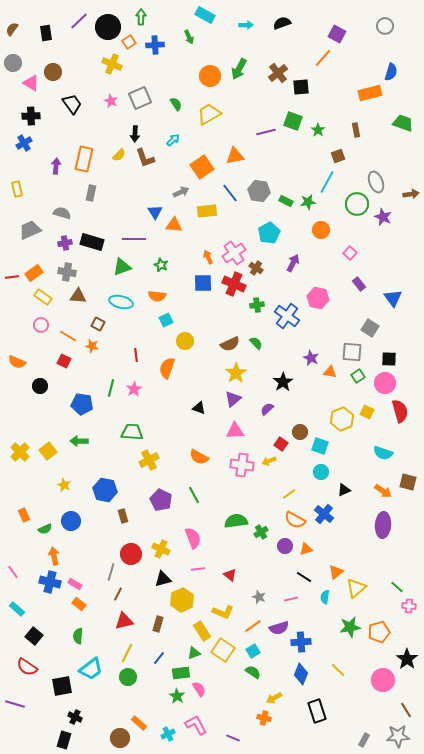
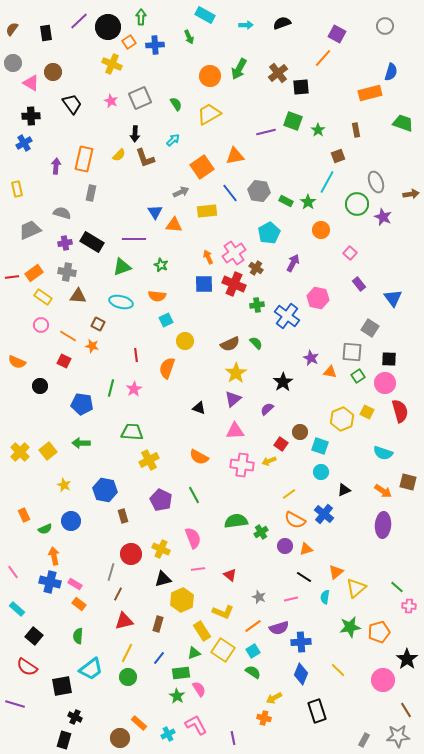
green star at (308, 202): rotated 28 degrees counterclockwise
black rectangle at (92, 242): rotated 15 degrees clockwise
blue square at (203, 283): moved 1 px right, 1 px down
green arrow at (79, 441): moved 2 px right, 2 px down
purple line at (233, 738): rotated 56 degrees clockwise
